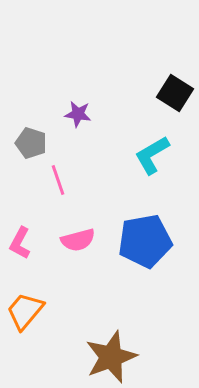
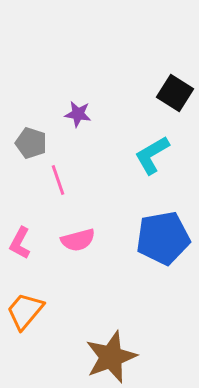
blue pentagon: moved 18 px right, 3 px up
